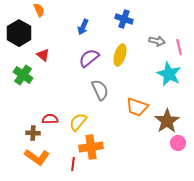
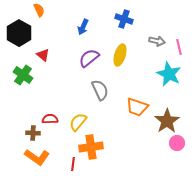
pink circle: moved 1 px left
